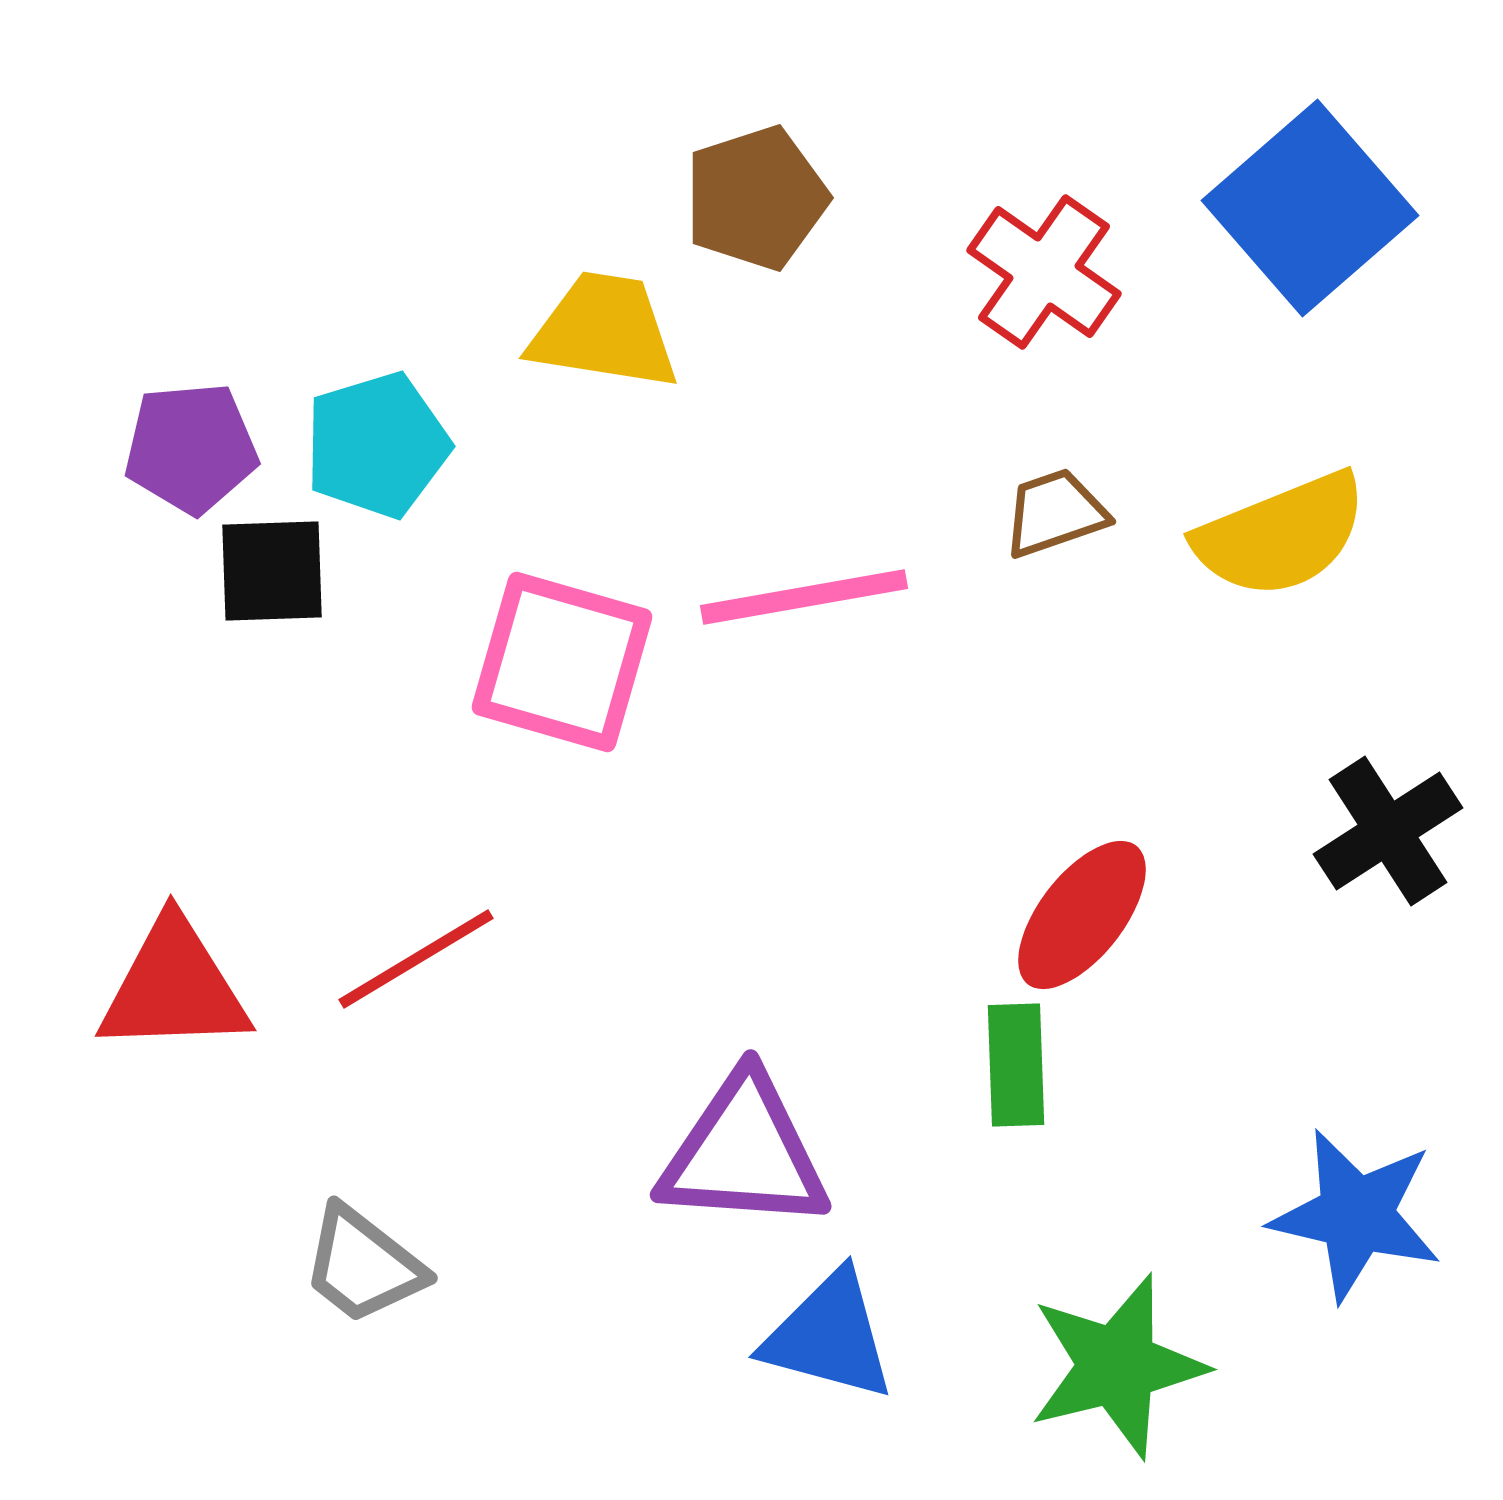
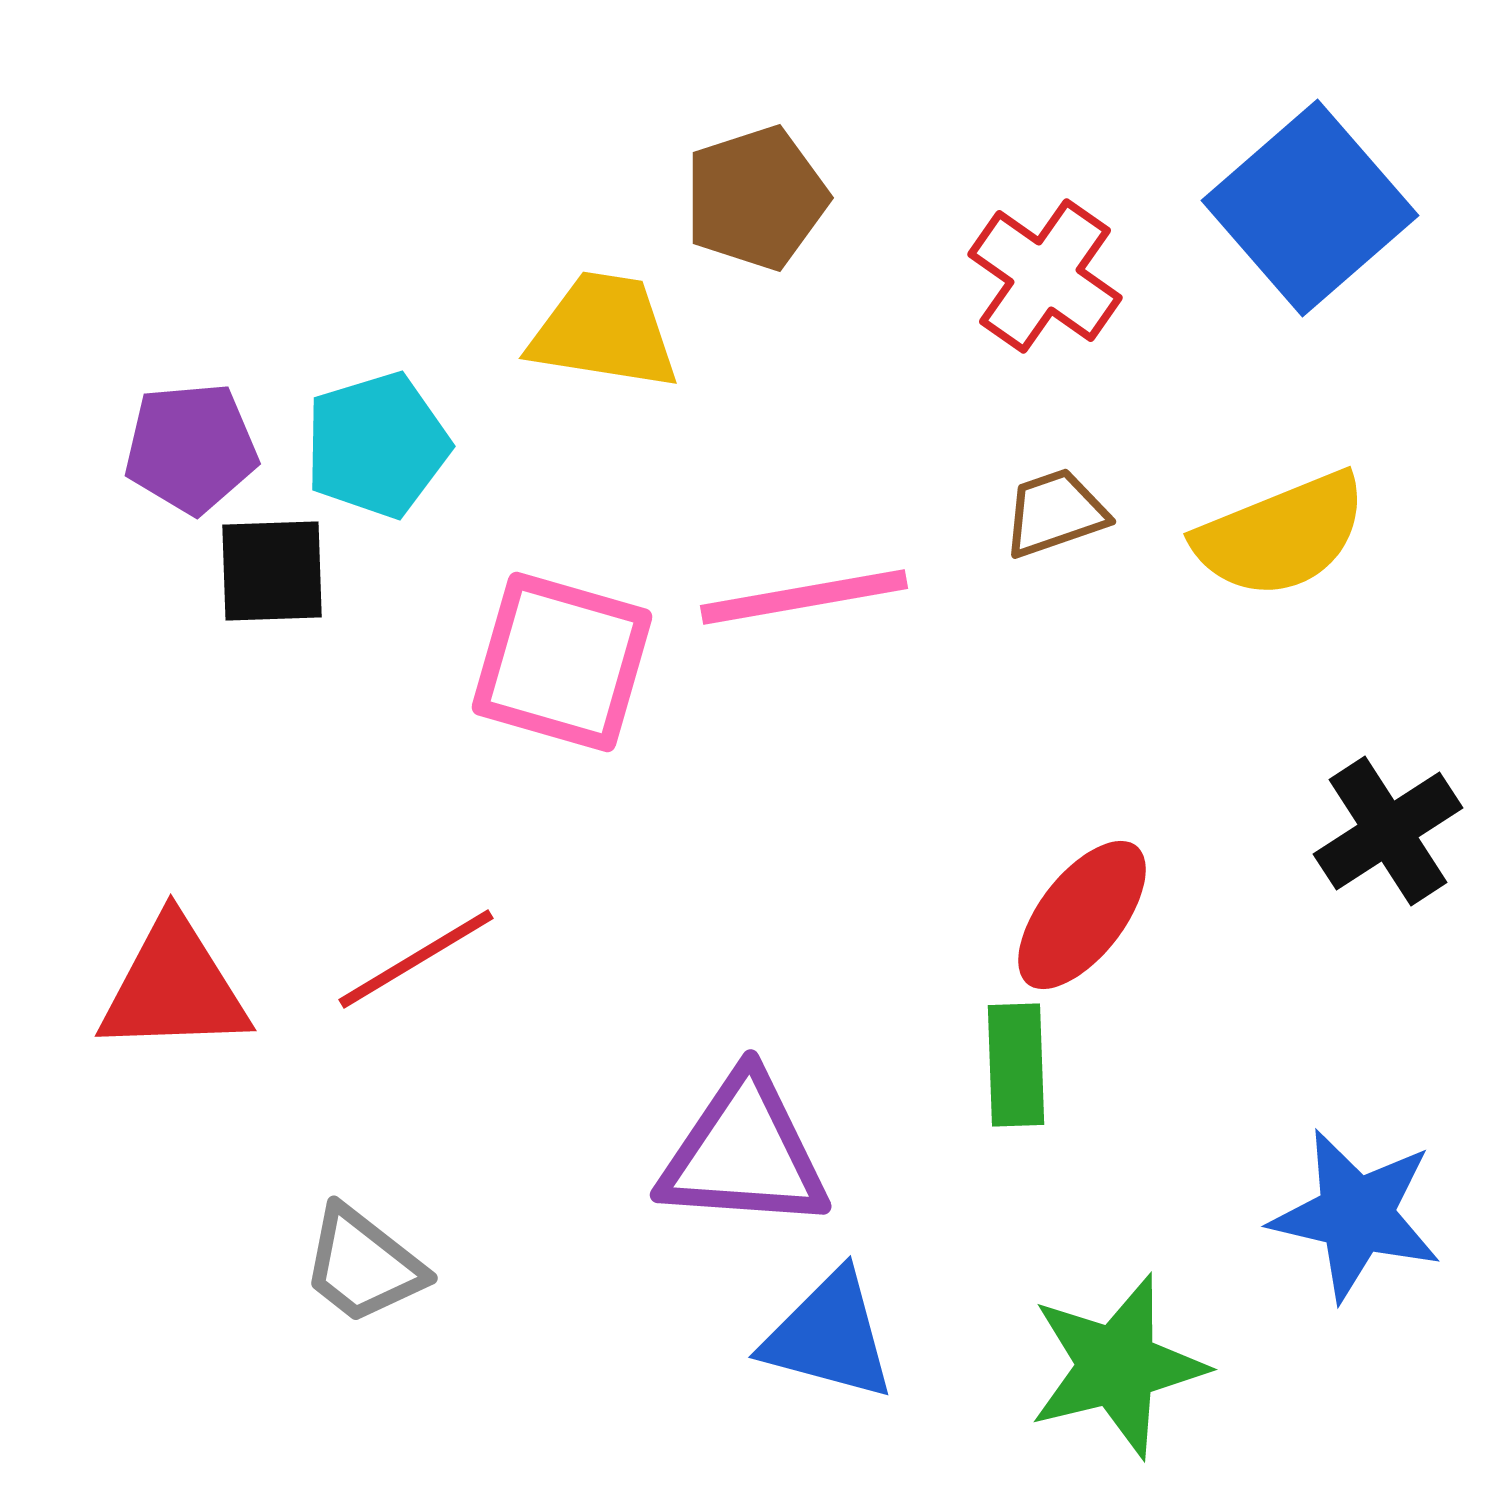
red cross: moved 1 px right, 4 px down
